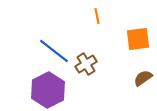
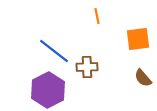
brown cross: moved 1 px right, 3 px down; rotated 30 degrees clockwise
brown semicircle: rotated 96 degrees counterclockwise
